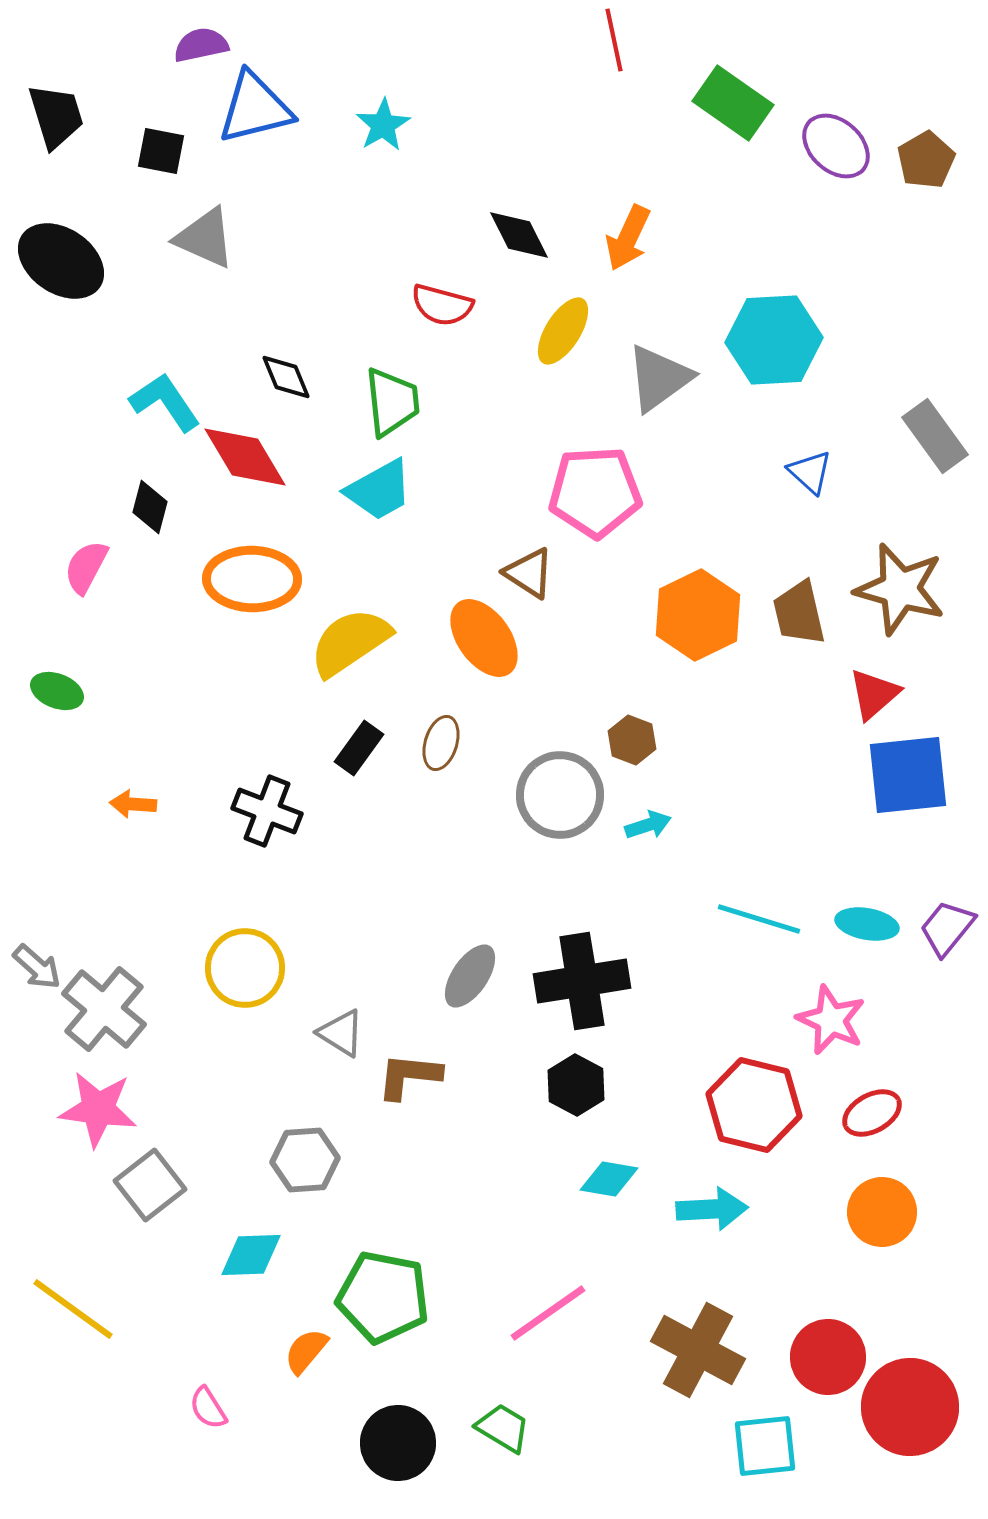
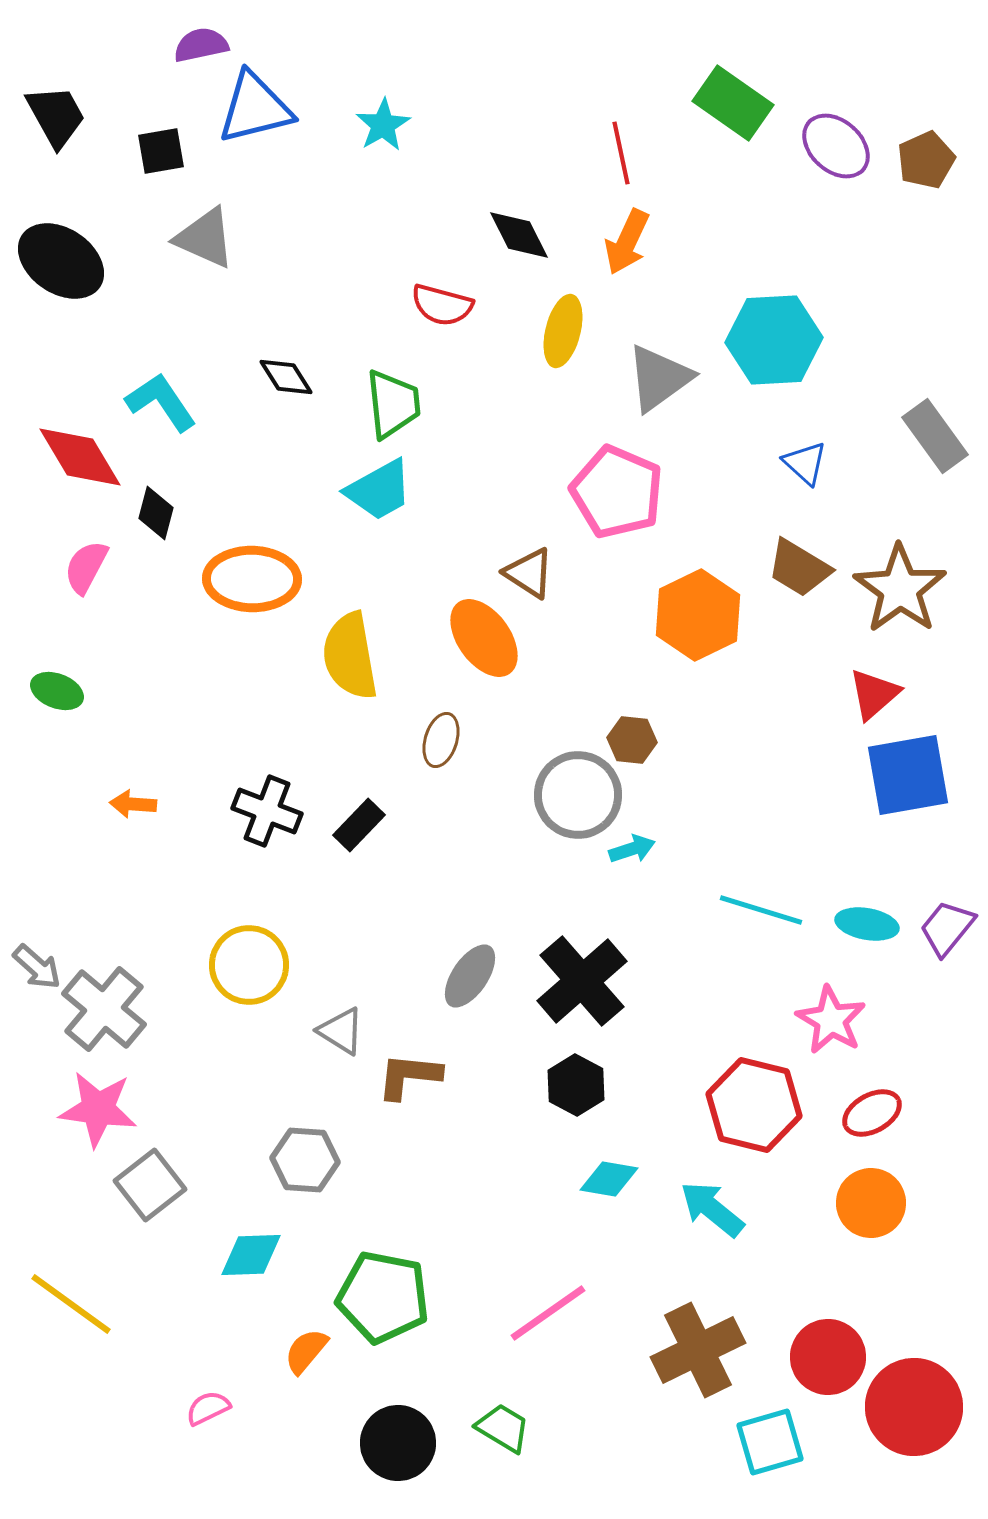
red line at (614, 40): moved 7 px right, 113 px down
black trapezoid at (56, 116): rotated 12 degrees counterclockwise
black square at (161, 151): rotated 21 degrees counterclockwise
brown pentagon at (926, 160): rotated 6 degrees clockwise
orange arrow at (628, 238): moved 1 px left, 4 px down
yellow ellipse at (563, 331): rotated 18 degrees counterclockwise
black diamond at (286, 377): rotated 10 degrees counterclockwise
cyan L-shape at (165, 402): moved 4 px left
green trapezoid at (392, 402): moved 1 px right, 2 px down
red diamond at (245, 457): moved 165 px left
blue triangle at (810, 472): moved 5 px left, 9 px up
pink pentagon at (595, 492): moved 22 px right; rotated 26 degrees clockwise
black diamond at (150, 507): moved 6 px right, 6 px down
brown star at (900, 589): rotated 20 degrees clockwise
brown trapezoid at (799, 613): moved 45 px up; rotated 46 degrees counterclockwise
yellow semicircle at (350, 642): moved 14 px down; rotated 66 degrees counterclockwise
brown hexagon at (632, 740): rotated 15 degrees counterclockwise
brown ellipse at (441, 743): moved 3 px up
black rectangle at (359, 748): moved 77 px down; rotated 8 degrees clockwise
blue square at (908, 775): rotated 4 degrees counterclockwise
gray circle at (560, 795): moved 18 px right
cyan arrow at (648, 825): moved 16 px left, 24 px down
cyan line at (759, 919): moved 2 px right, 9 px up
yellow circle at (245, 968): moved 4 px right, 3 px up
black cross at (582, 981): rotated 32 degrees counterclockwise
pink star at (831, 1020): rotated 6 degrees clockwise
gray triangle at (341, 1033): moved 2 px up
gray hexagon at (305, 1160): rotated 8 degrees clockwise
cyan arrow at (712, 1209): rotated 138 degrees counterclockwise
orange circle at (882, 1212): moved 11 px left, 9 px up
yellow line at (73, 1309): moved 2 px left, 5 px up
brown cross at (698, 1350): rotated 36 degrees clockwise
red circle at (910, 1407): moved 4 px right
pink semicircle at (208, 1408): rotated 96 degrees clockwise
cyan square at (765, 1446): moved 5 px right, 4 px up; rotated 10 degrees counterclockwise
